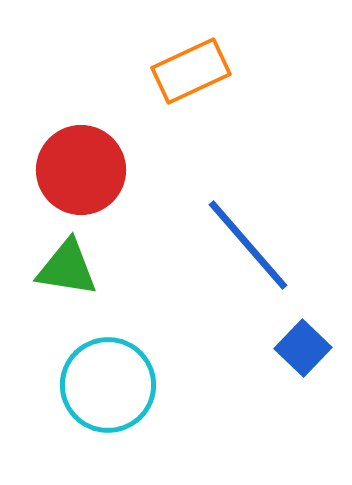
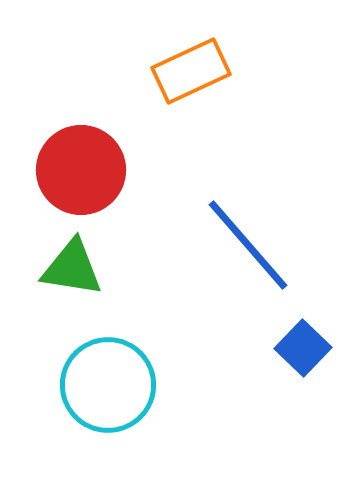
green triangle: moved 5 px right
